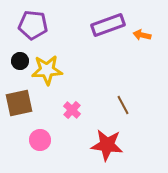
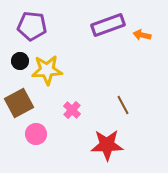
purple pentagon: moved 1 px left, 1 px down
brown square: rotated 16 degrees counterclockwise
pink circle: moved 4 px left, 6 px up
red star: rotated 8 degrees counterclockwise
